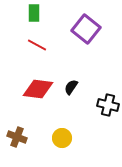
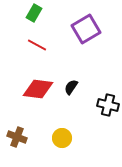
green rectangle: rotated 30 degrees clockwise
purple square: rotated 20 degrees clockwise
